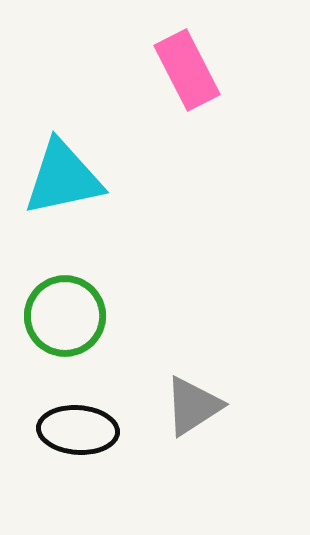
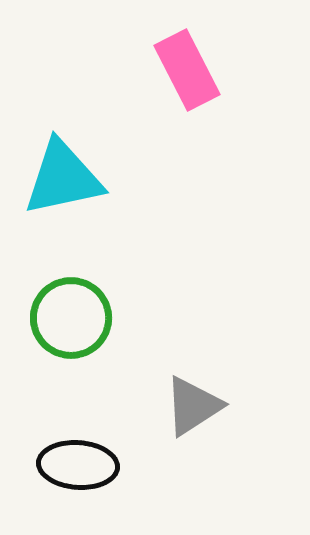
green circle: moved 6 px right, 2 px down
black ellipse: moved 35 px down
